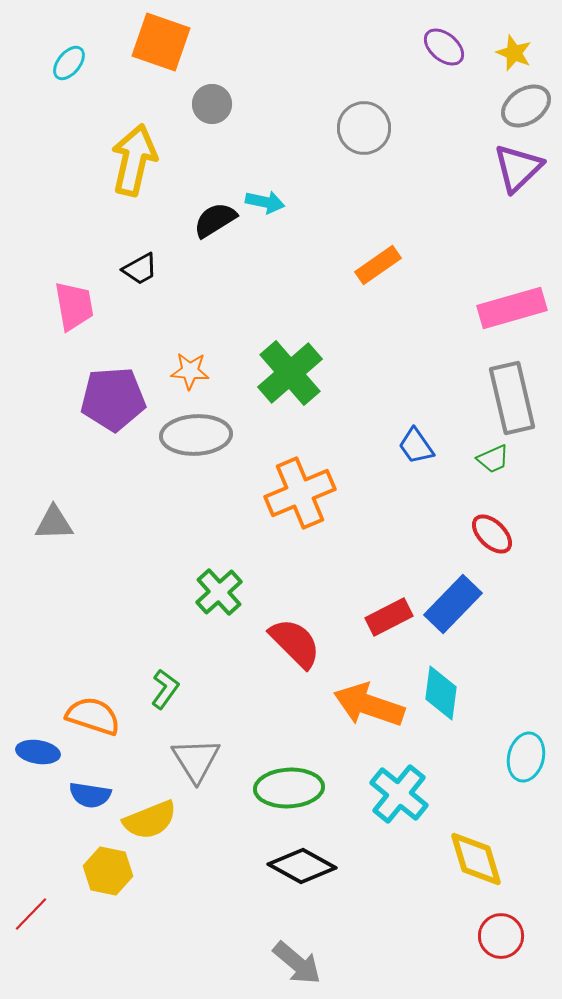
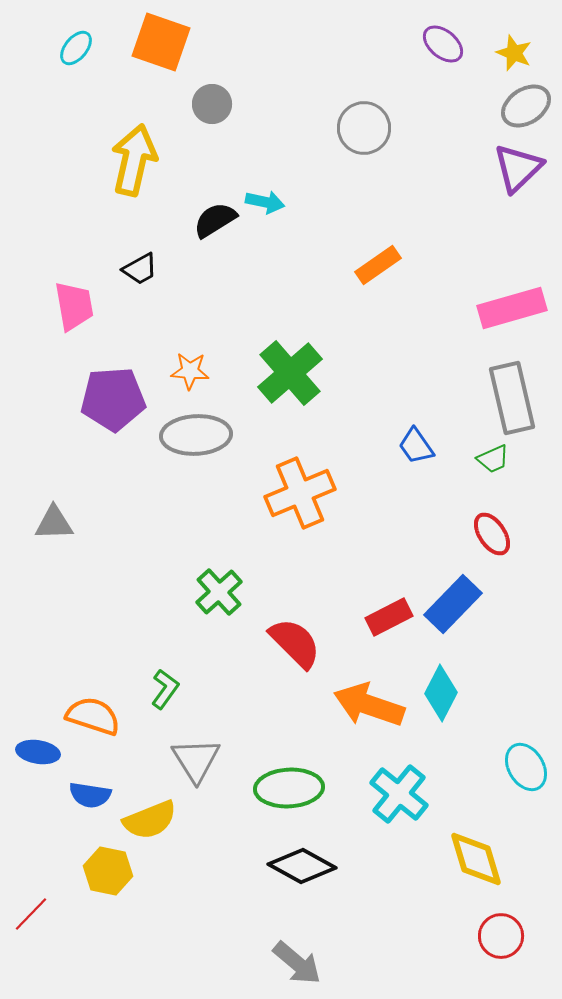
purple ellipse at (444, 47): moved 1 px left, 3 px up
cyan ellipse at (69, 63): moved 7 px right, 15 px up
red ellipse at (492, 534): rotated 12 degrees clockwise
cyan diamond at (441, 693): rotated 20 degrees clockwise
cyan ellipse at (526, 757): moved 10 px down; rotated 45 degrees counterclockwise
